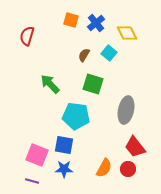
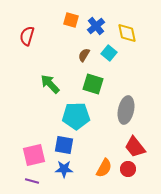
blue cross: moved 3 px down
yellow diamond: rotated 15 degrees clockwise
cyan pentagon: rotated 8 degrees counterclockwise
pink square: moved 3 px left; rotated 35 degrees counterclockwise
